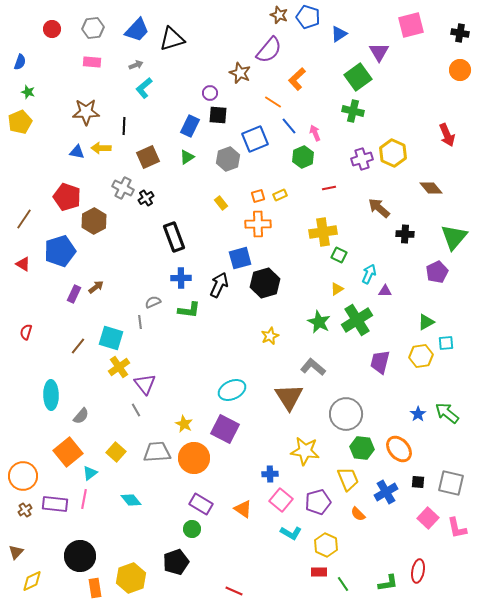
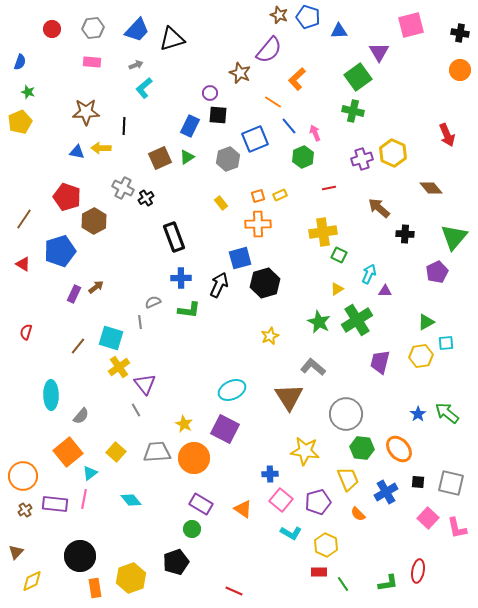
blue triangle at (339, 34): moved 3 px up; rotated 30 degrees clockwise
brown square at (148, 157): moved 12 px right, 1 px down
